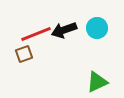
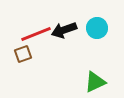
brown square: moved 1 px left
green triangle: moved 2 px left
